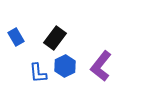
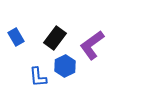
purple L-shape: moved 9 px left, 21 px up; rotated 16 degrees clockwise
blue L-shape: moved 4 px down
